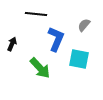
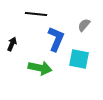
green arrow: rotated 35 degrees counterclockwise
